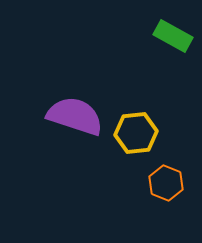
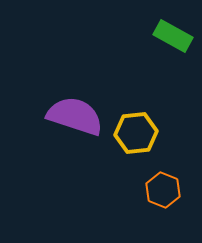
orange hexagon: moved 3 px left, 7 px down
